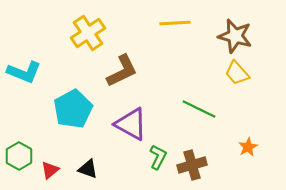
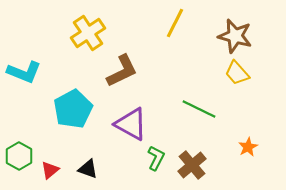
yellow line: rotated 60 degrees counterclockwise
green L-shape: moved 2 px left, 1 px down
brown cross: rotated 24 degrees counterclockwise
